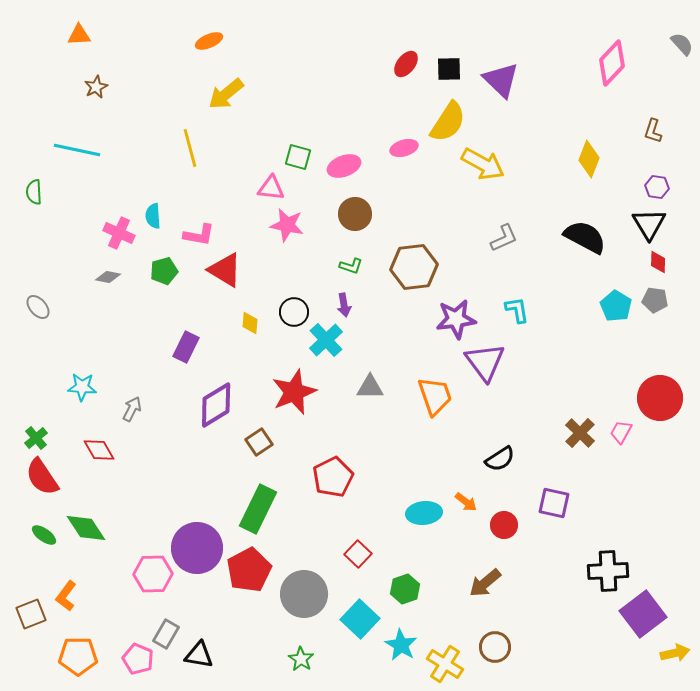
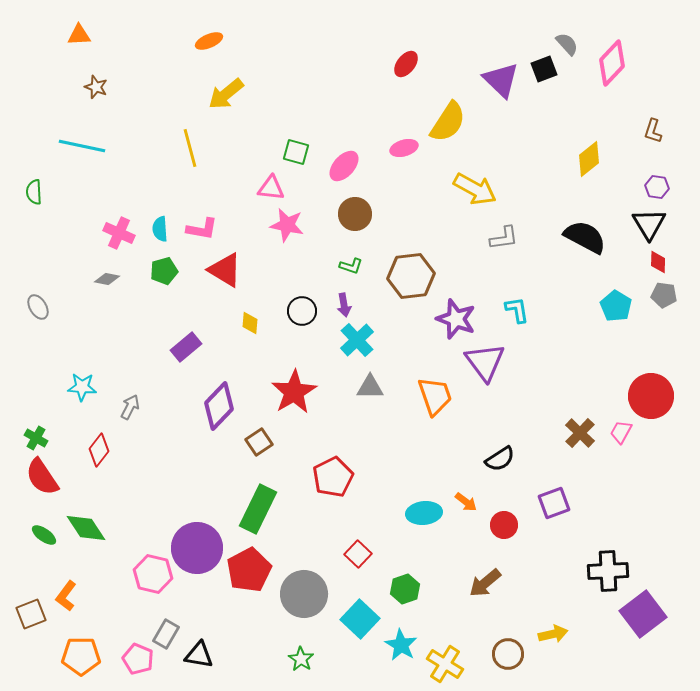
gray semicircle at (682, 44): moved 115 px left
black square at (449, 69): moved 95 px right; rotated 20 degrees counterclockwise
brown star at (96, 87): rotated 25 degrees counterclockwise
cyan line at (77, 150): moved 5 px right, 4 px up
green square at (298, 157): moved 2 px left, 5 px up
yellow diamond at (589, 159): rotated 30 degrees clockwise
yellow arrow at (483, 164): moved 8 px left, 25 px down
pink ellipse at (344, 166): rotated 28 degrees counterclockwise
cyan semicircle at (153, 216): moved 7 px right, 13 px down
pink L-shape at (199, 235): moved 3 px right, 6 px up
gray L-shape at (504, 238): rotated 16 degrees clockwise
brown hexagon at (414, 267): moved 3 px left, 9 px down
gray diamond at (108, 277): moved 1 px left, 2 px down
gray pentagon at (655, 300): moved 9 px right, 5 px up
gray ellipse at (38, 307): rotated 10 degrees clockwise
black circle at (294, 312): moved 8 px right, 1 px up
purple star at (456, 319): rotated 27 degrees clockwise
cyan cross at (326, 340): moved 31 px right
purple rectangle at (186, 347): rotated 24 degrees clockwise
red star at (294, 392): rotated 9 degrees counterclockwise
red circle at (660, 398): moved 9 px left, 2 px up
purple diamond at (216, 405): moved 3 px right, 1 px down; rotated 15 degrees counterclockwise
gray arrow at (132, 409): moved 2 px left, 2 px up
green cross at (36, 438): rotated 20 degrees counterclockwise
red diamond at (99, 450): rotated 68 degrees clockwise
purple square at (554, 503): rotated 32 degrees counterclockwise
pink hexagon at (153, 574): rotated 15 degrees clockwise
brown circle at (495, 647): moved 13 px right, 7 px down
yellow arrow at (675, 653): moved 122 px left, 19 px up
orange pentagon at (78, 656): moved 3 px right
